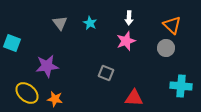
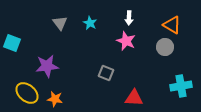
orange triangle: rotated 12 degrees counterclockwise
pink star: rotated 30 degrees counterclockwise
gray circle: moved 1 px left, 1 px up
cyan cross: rotated 15 degrees counterclockwise
